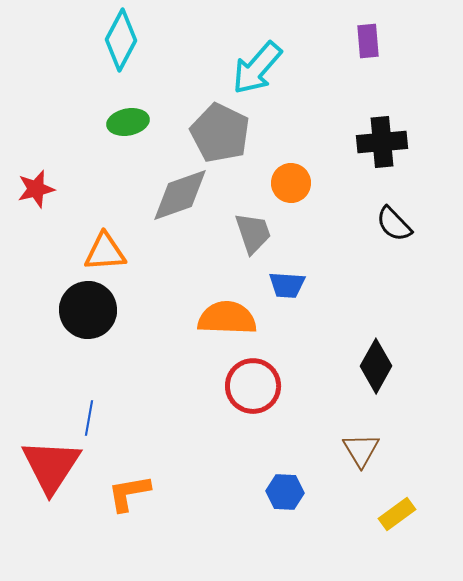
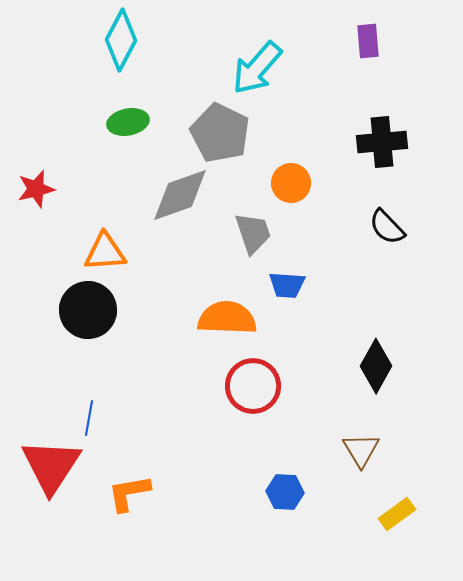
black semicircle: moved 7 px left, 3 px down
